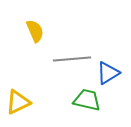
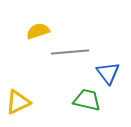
yellow semicircle: moved 3 px right; rotated 85 degrees counterclockwise
gray line: moved 2 px left, 7 px up
blue triangle: rotated 35 degrees counterclockwise
